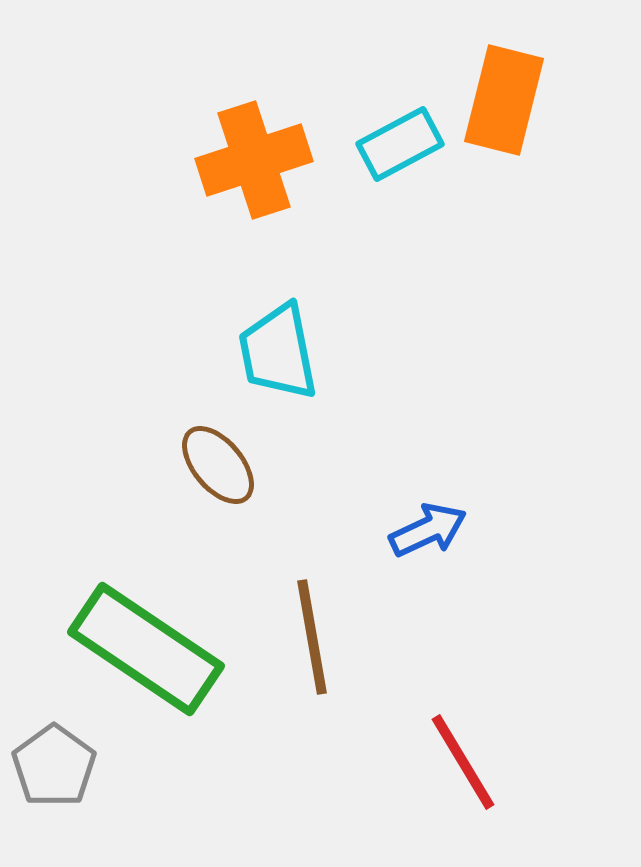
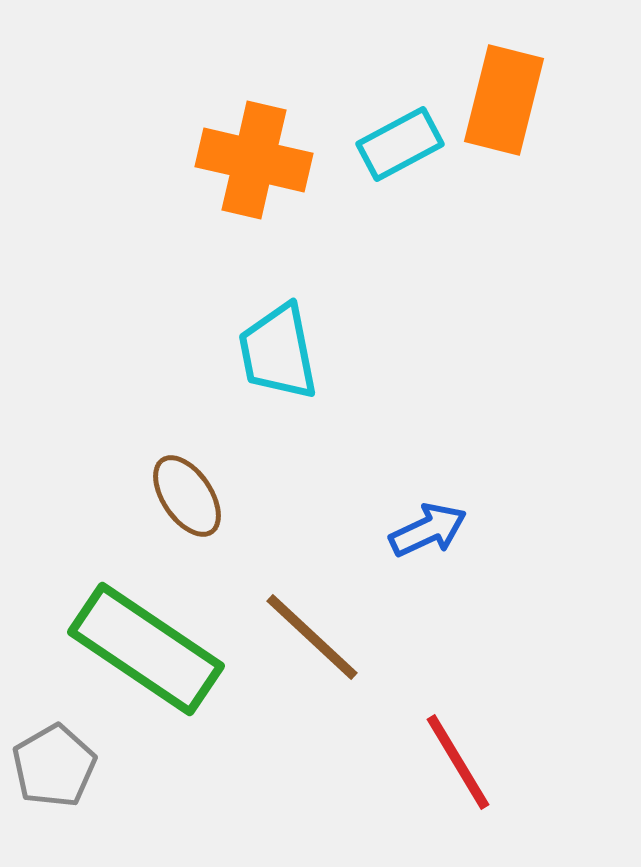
orange cross: rotated 31 degrees clockwise
brown ellipse: moved 31 px left, 31 px down; rotated 6 degrees clockwise
brown line: rotated 37 degrees counterclockwise
red line: moved 5 px left
gray pentagon: rotated 6 degrees clockwise
